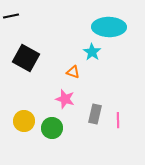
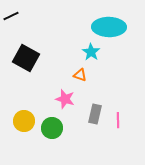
black line: rotated 14 degrees counterclockwise
cyan star: moved 1 px left
orange triangle: moved 7 px right, 3 px down
